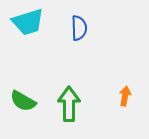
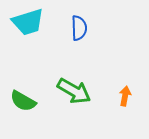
green arrow: moved 5 px right, 13 px up; rotated 120 degrees clockwise
